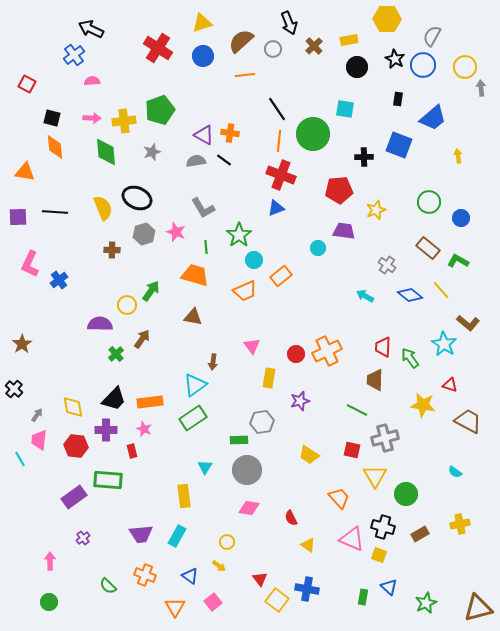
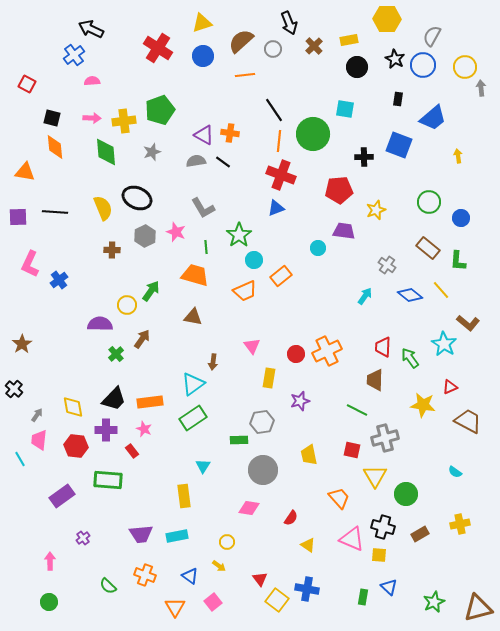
black line at (277, 109): moved 3 px left, 1 px down
black line at (224, 160): moved 1 px left, 2 px down
gray hexagon at (144, 234): moved 1 px right, 2 px down; rotated 10 degrees counterclockwise
green L-shape at (458, 261): rotated 115 degrees counterclockwise
cyan arrow at (365, 296): rotated 96 degrees clockwise
cyan triangle at (195, 385): moved 2 px left, 1 px up
red triangle at (450, 385): moved 2 px down; rotated 42 degrees counterclockwise
red rectangle at (132, 451): rotated 24 degrees counterclockwise
yellow trapezoid at (309, 455): rotated 45 degrees clockwise
cyan triangle at (205, 467): moved 2 px left, 1 px up
gray circle at (247, 470): moved 16 px right
purple rectangle at (74, 497): moved 12 px left, 1 px up
red semicircle at (291, 518): rotated 119 degrees counterclockwise
cyan rectangle at (177, 536): rotated 50 degrees clockwise
yellow square at (379, 555): rotated 14 degrees counterclockwise
green star at (426, 603): moved 8 px right, 1 px up
